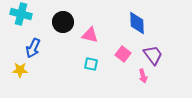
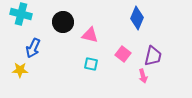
blue diamond: moved 5 px up; rotated 25 degrees clockwise
purple trapezoid: moved 1 px down; rotated 50 degrees clockwise
